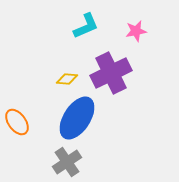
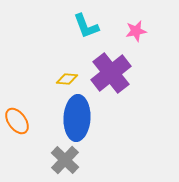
cyan L-shape: rotated 92 degrees clockwise
purple cross: rotated 12 degrees counterclockwise
blue ellipse: rotated 30 degrees counterclockwise
orange ellipse: moved 1 px up
gray cross: moved 2 px left, 2 px up; rotated 12 degrees counterclockwise
